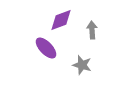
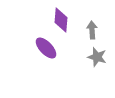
purple diamond: rotated 65 degrees counterclockwise
gray star: moved 15 px right, 8 px up
